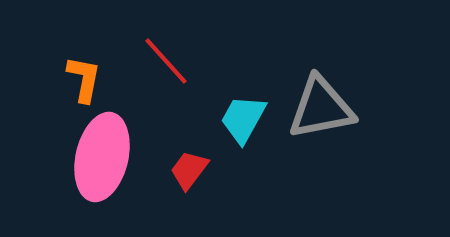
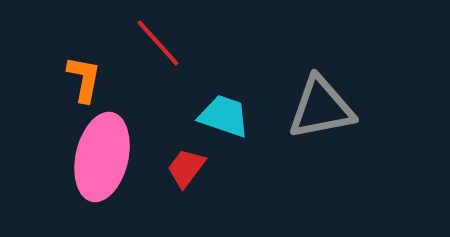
red line: moved 8 px left, 18 px up
cyan trapezoid: moved 19 px left, 3 px up; rotated 80 degrees clockwise
red trapezoid: moved 3 px left, 2 px up
